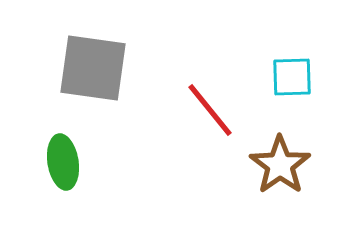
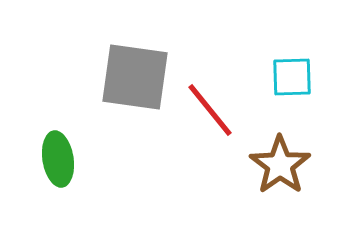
gray square: moved 42 px right, 9 px down
green ellipse: moved 5 px left, 3 px up
